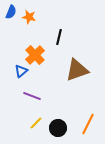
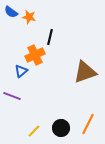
blue semicircle: rotated 104 degrees clockwise
black line: moved 9 px left
orange cross: rotated 18 degrees clockwise
brown triangle: moved 8 px right, 2 px down
purple line: moved 20 px left
yellow line: moved 2 px left, 8 px down
black circle: moved 3 px right
